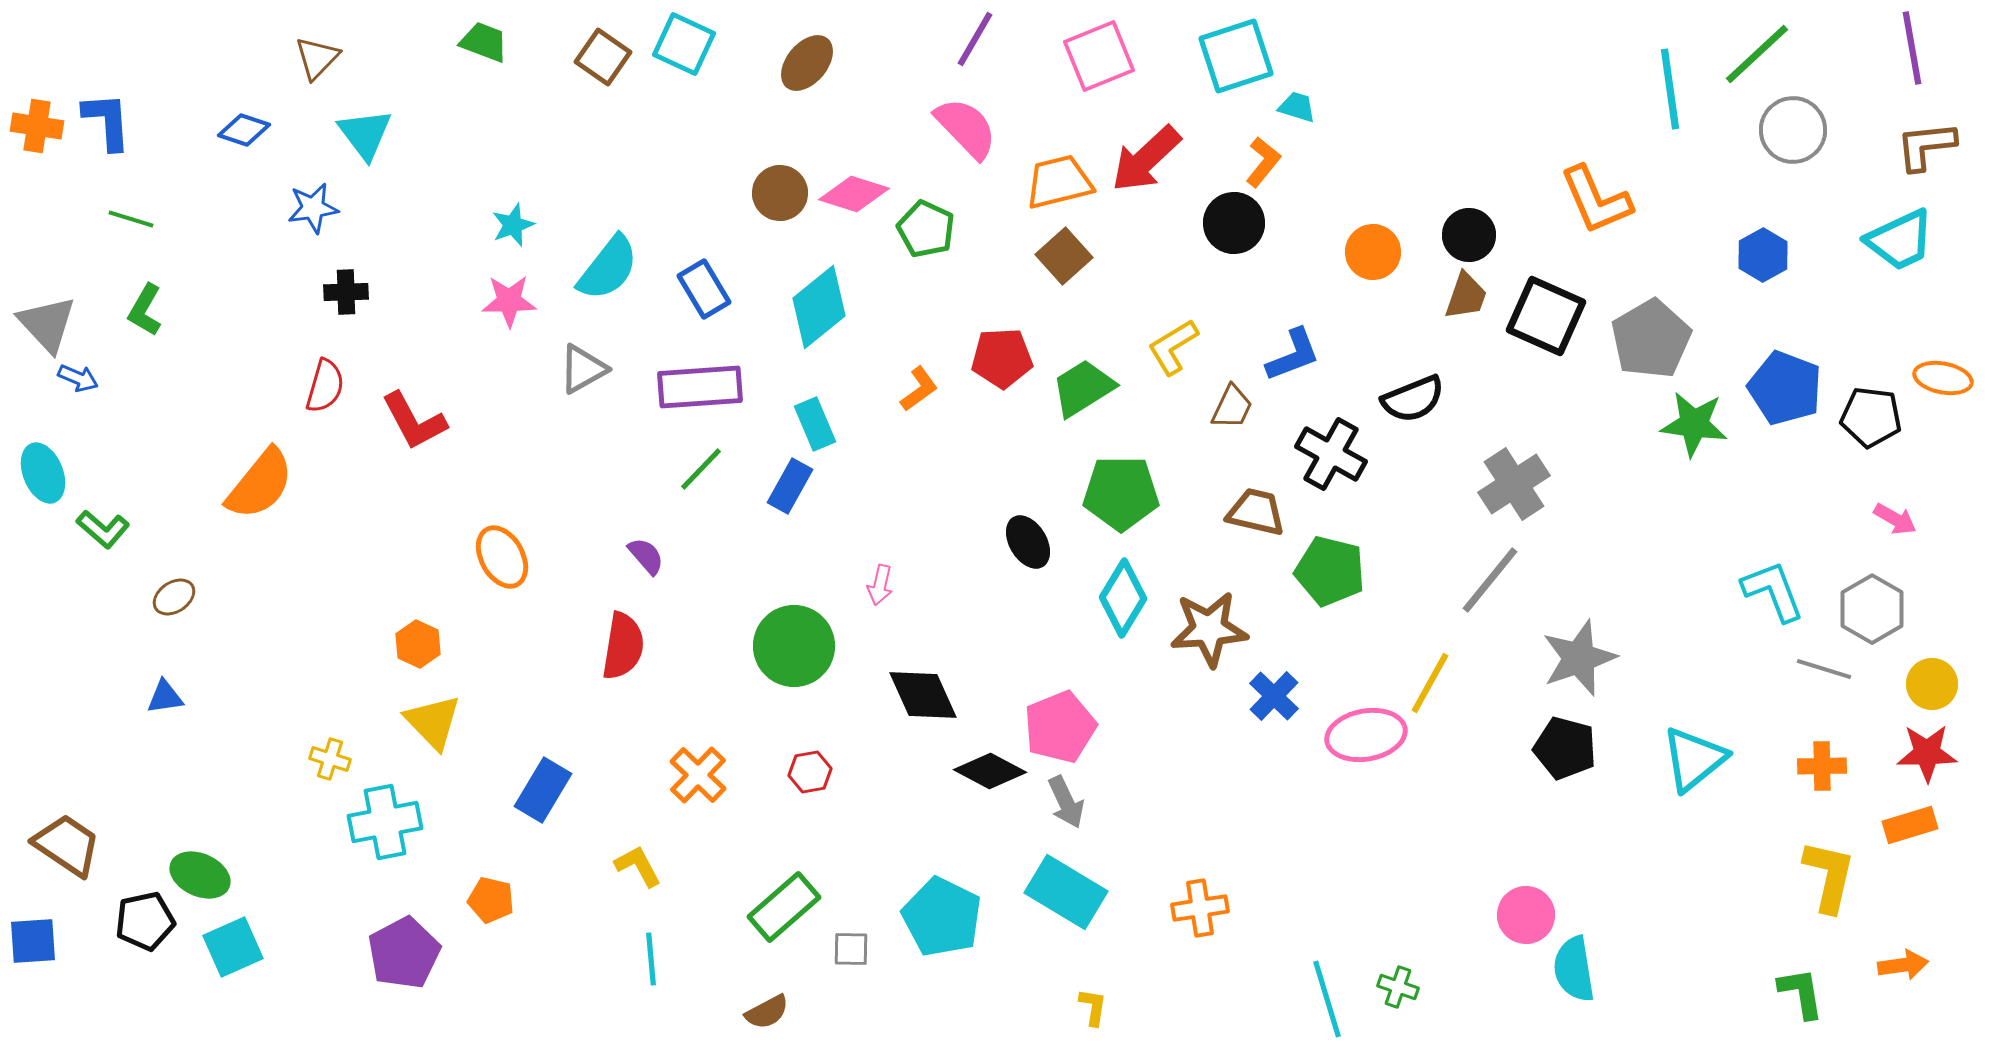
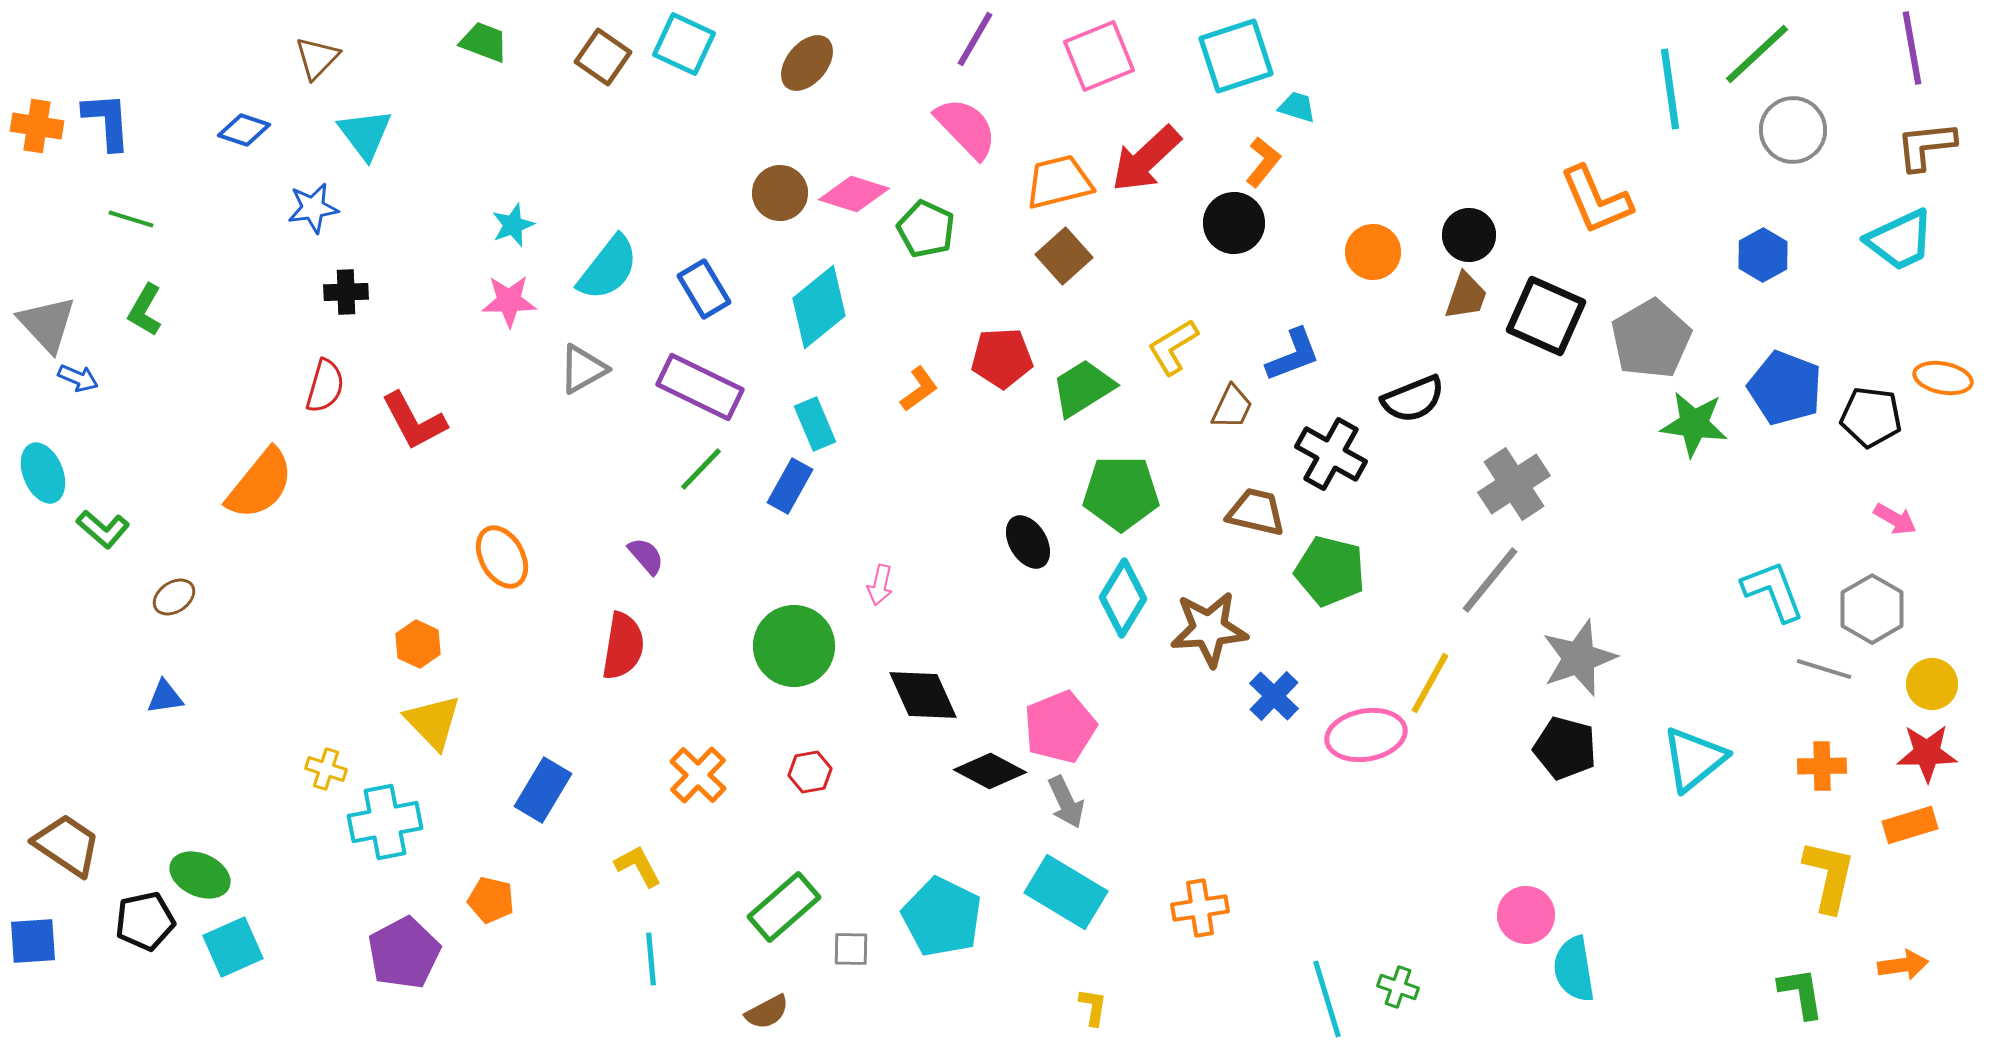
purple rectangle at (700, 387): rotated 30 degrees clockwise
yellow cross at (330, 759): moved 4 px left, 10 px down
